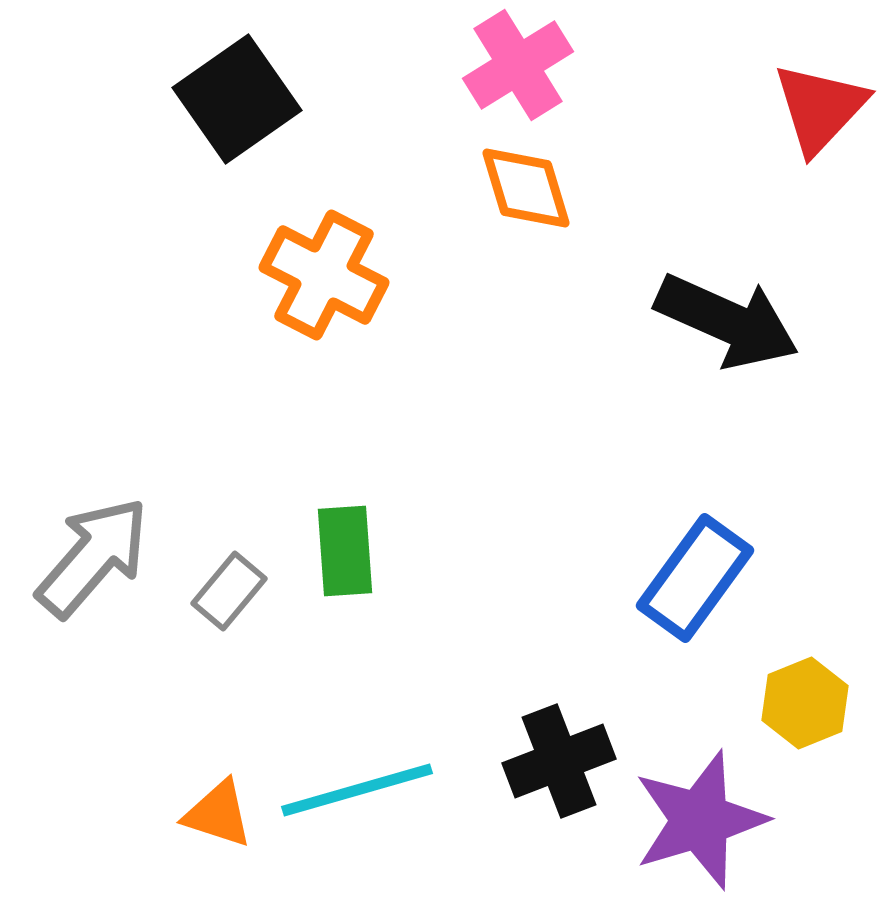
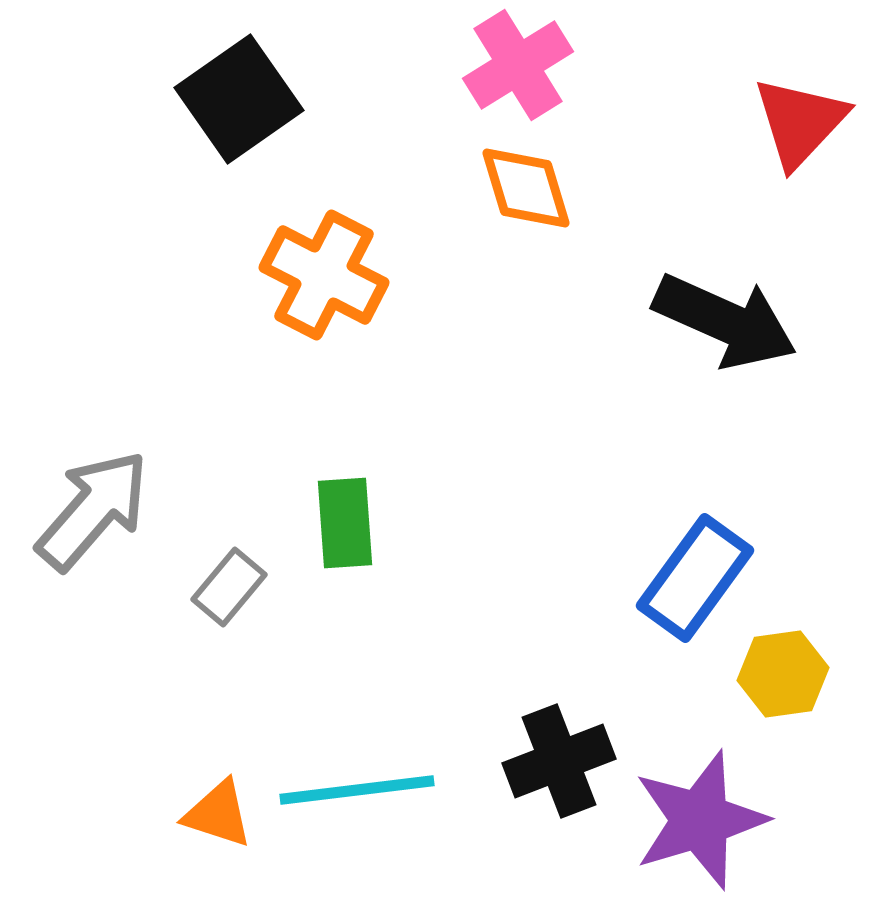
black square: moved 2 px right
red triangle: moved 20 px left, 14 px down
black arrow: moved 2 px left
green rectangle: moved 28 px up
gray arrow: moved 47 px up
gray rectangle: moved 4 px up
yellow hexagon: moved 22 px left, 29 px up; rotated 14 degrees clockwise
cyan line: rotated 9 degrees clockwise
